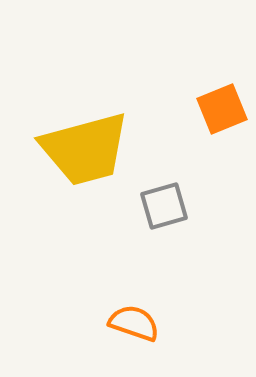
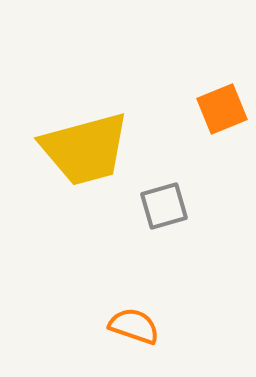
orange semicircle: moved 3 px down
